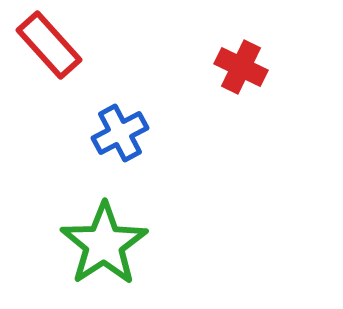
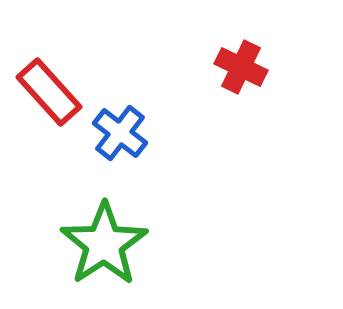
red rectangle: moved 47 px down
blue cross: rotated 24 degrees counterclockwise
